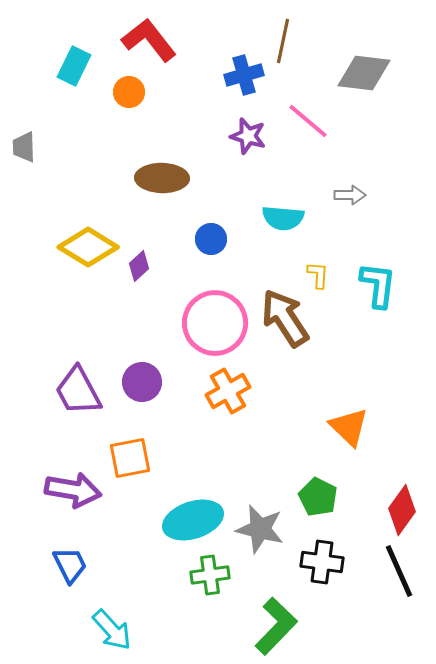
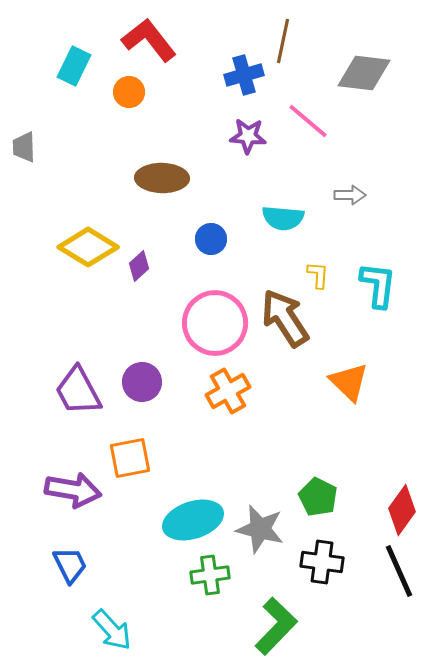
purple star: rotated 12 degrees counterclockwise
orange triangle: moved 45 px up
